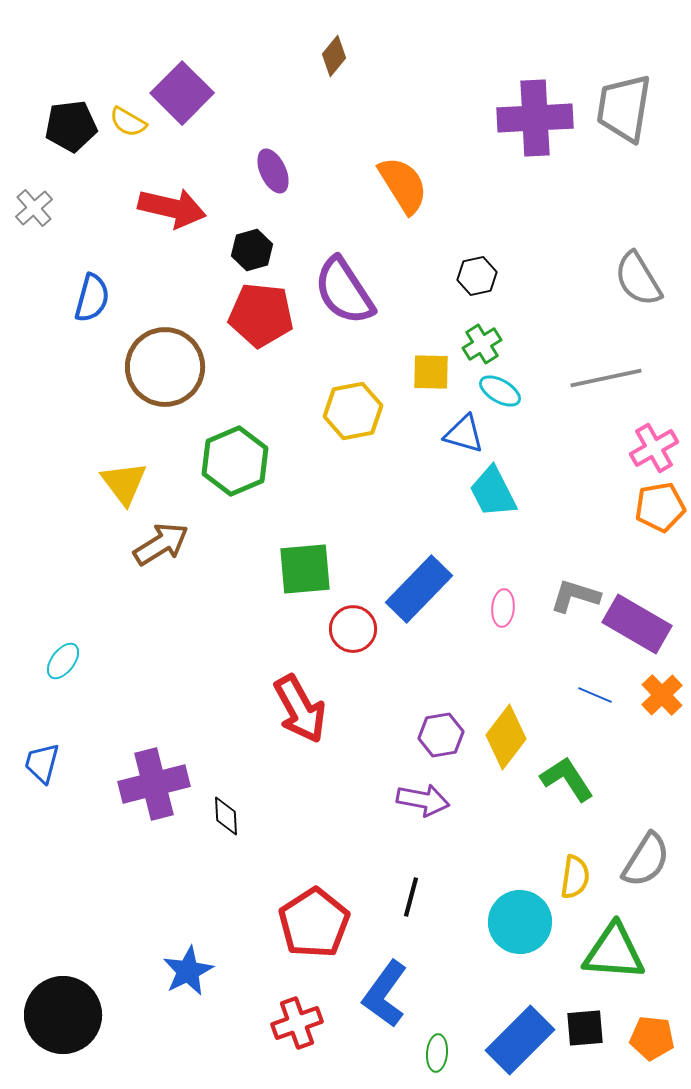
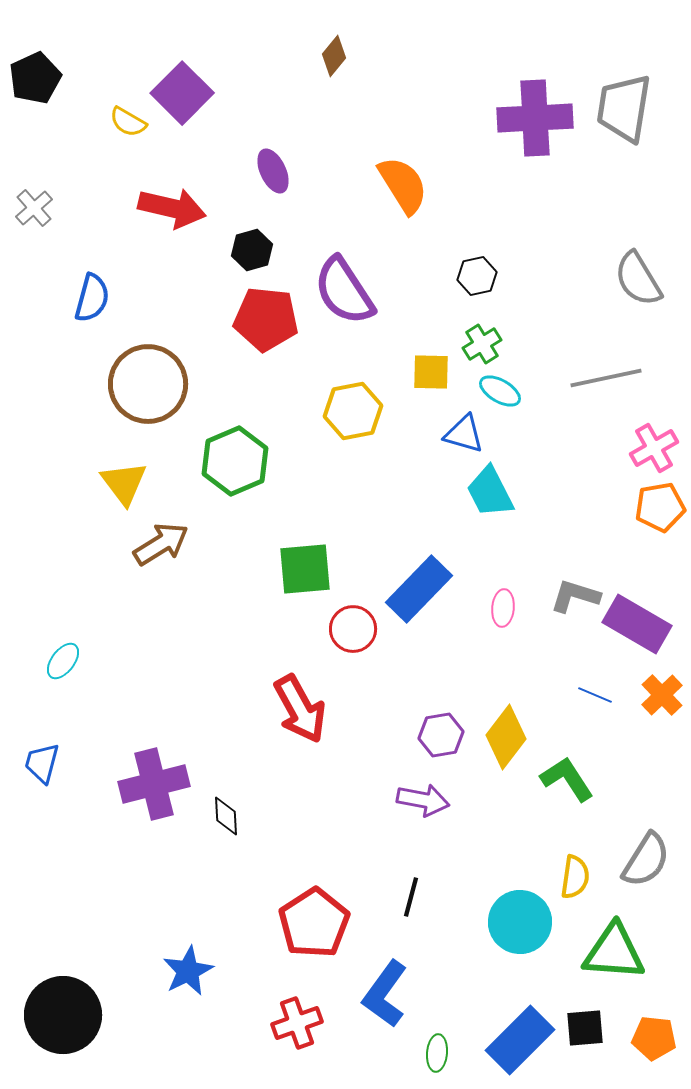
black pentagon at (71, 126): moved 36 px left, 48 px up; rotated 18 degrees counterclockwise
red pentagon at (261, 315): moved 5 px right, 4 px down
brown circle at (165, 367): moved 17 px left, 17 px down
cyan trapezoid at (493, 492): moved 3 px left
orange pentagon at (652, 1038): moved 2 px right
